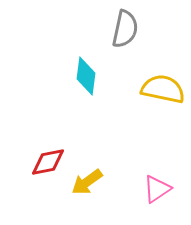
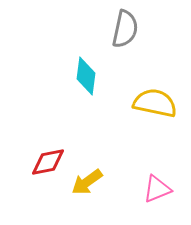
yellow semicircle: moved 8 px left, 14 px down
pink triangle: rotated 12 degrees clockwise
